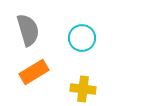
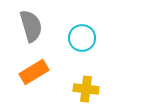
gray semicircle: moved 3 px right, 4 px up
yellow cross: moved 3 px right
